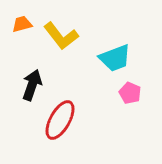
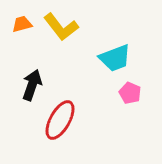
yellow L-shape: moved 9 px up
